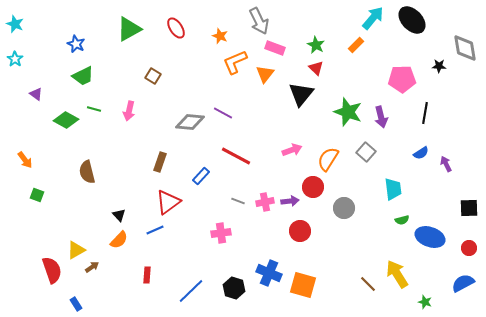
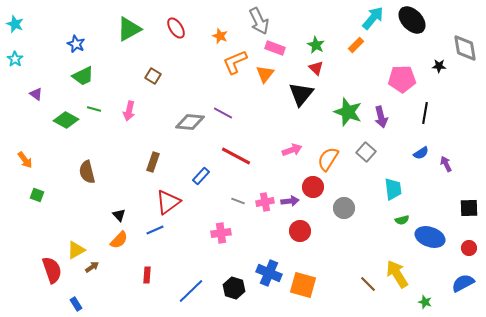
brown rectangle at (160, 162): moved 7 px left
